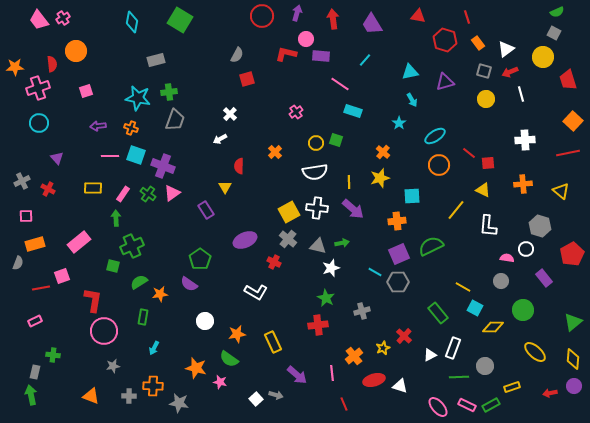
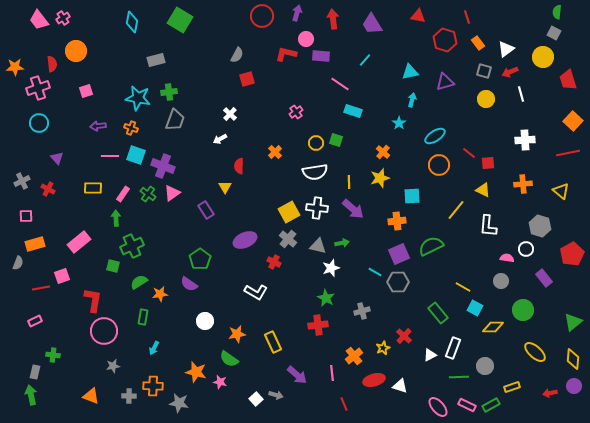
green semicircle at (557, 12): rotated 120 degrees clockwise
cyan arrow at (412, 100): rotated 136 degrees counterclockwise
orange star at (196, 368): moved 4 px down
